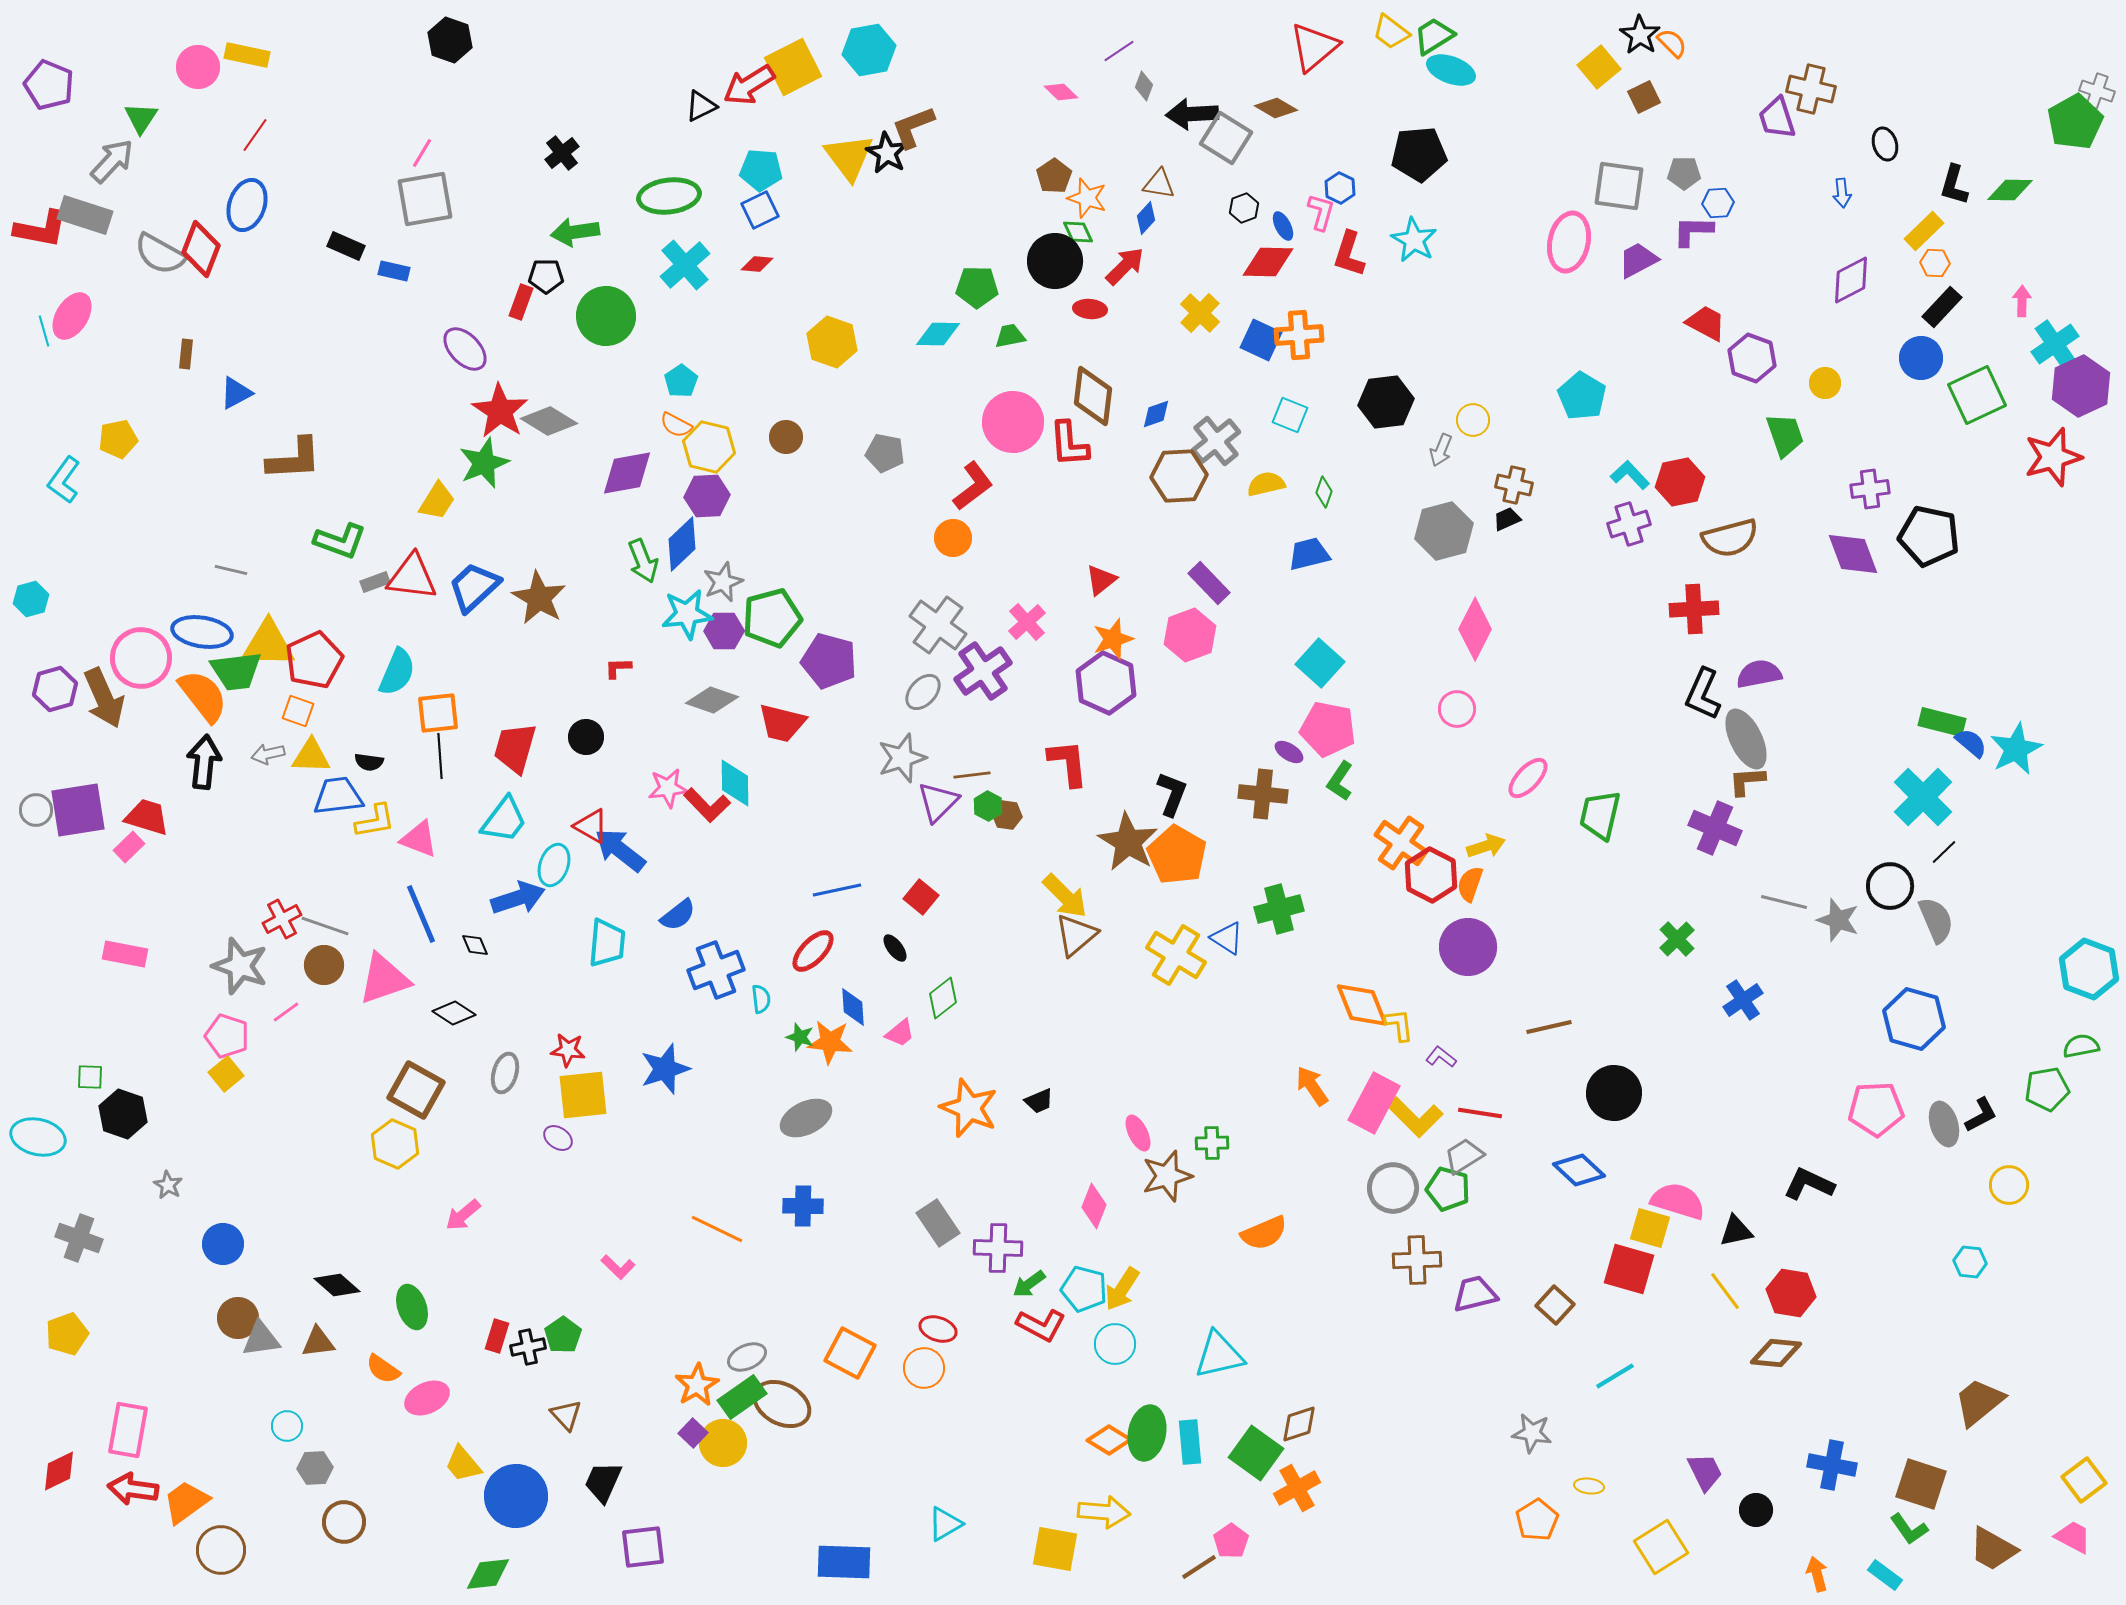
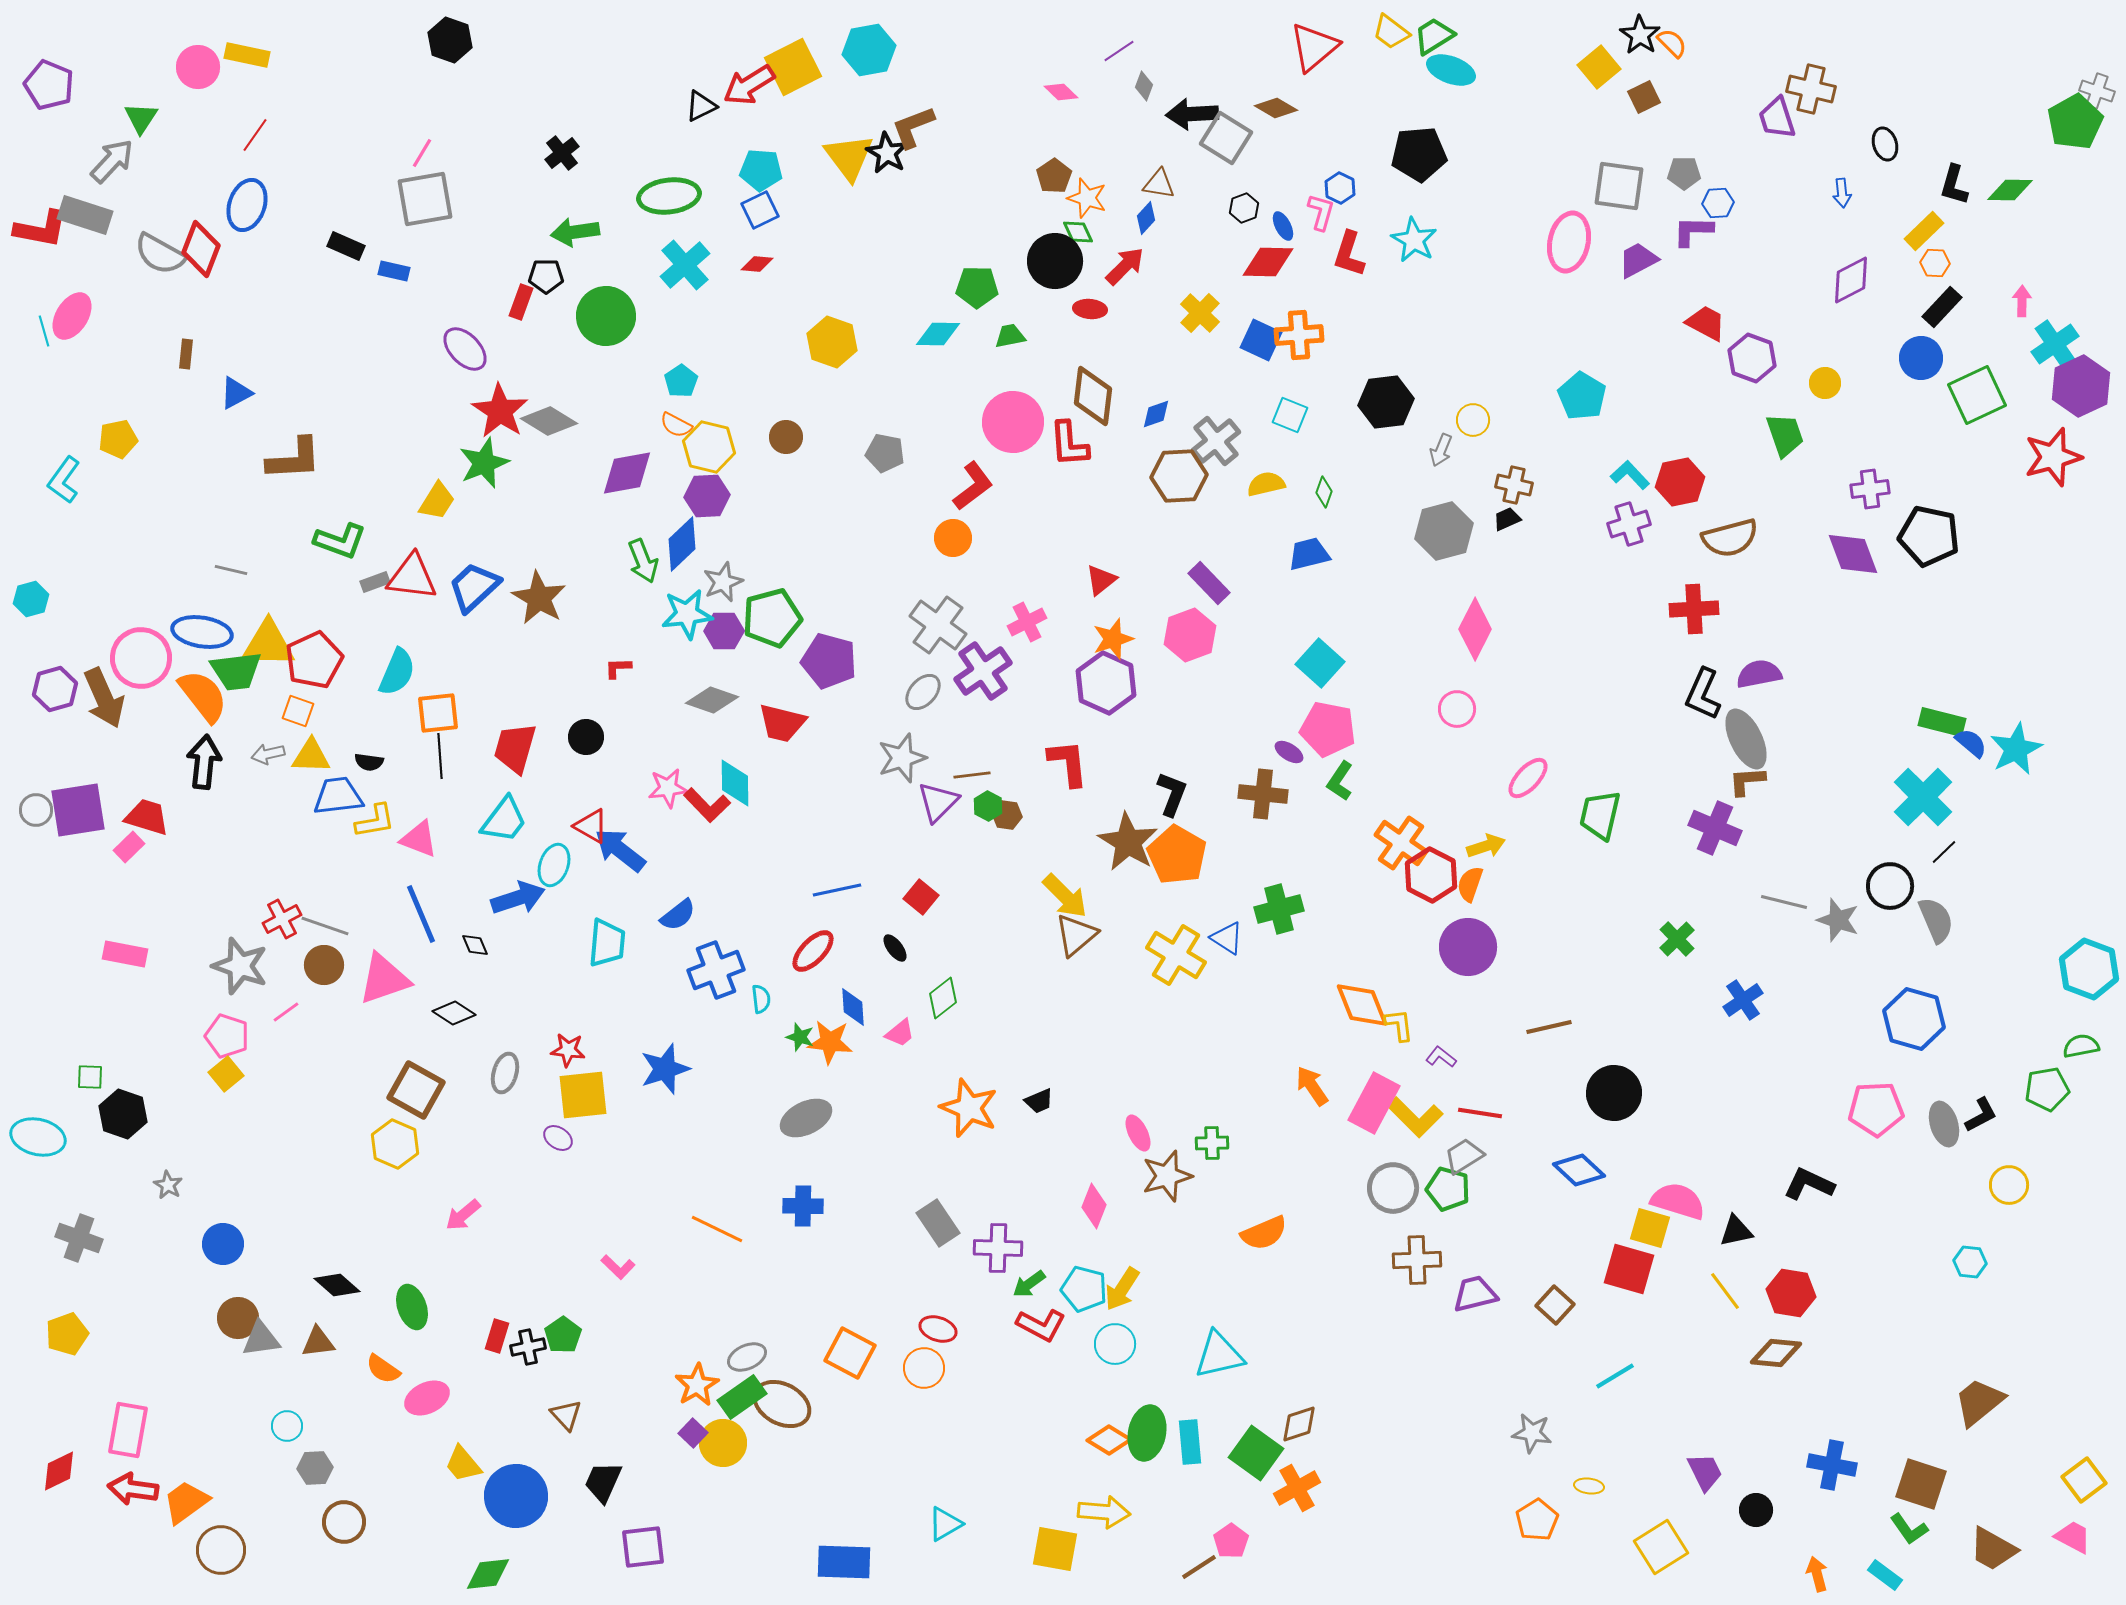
pink cross at (1027, 622): rotated 15 degrees clockwise
